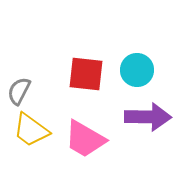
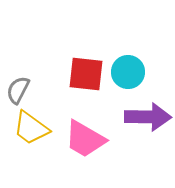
cyan circle: moved 9 px left, 2 px down
gray semicircle: moved 1 px left, 1 px up
yellow trapezoid: moved 2 px up
